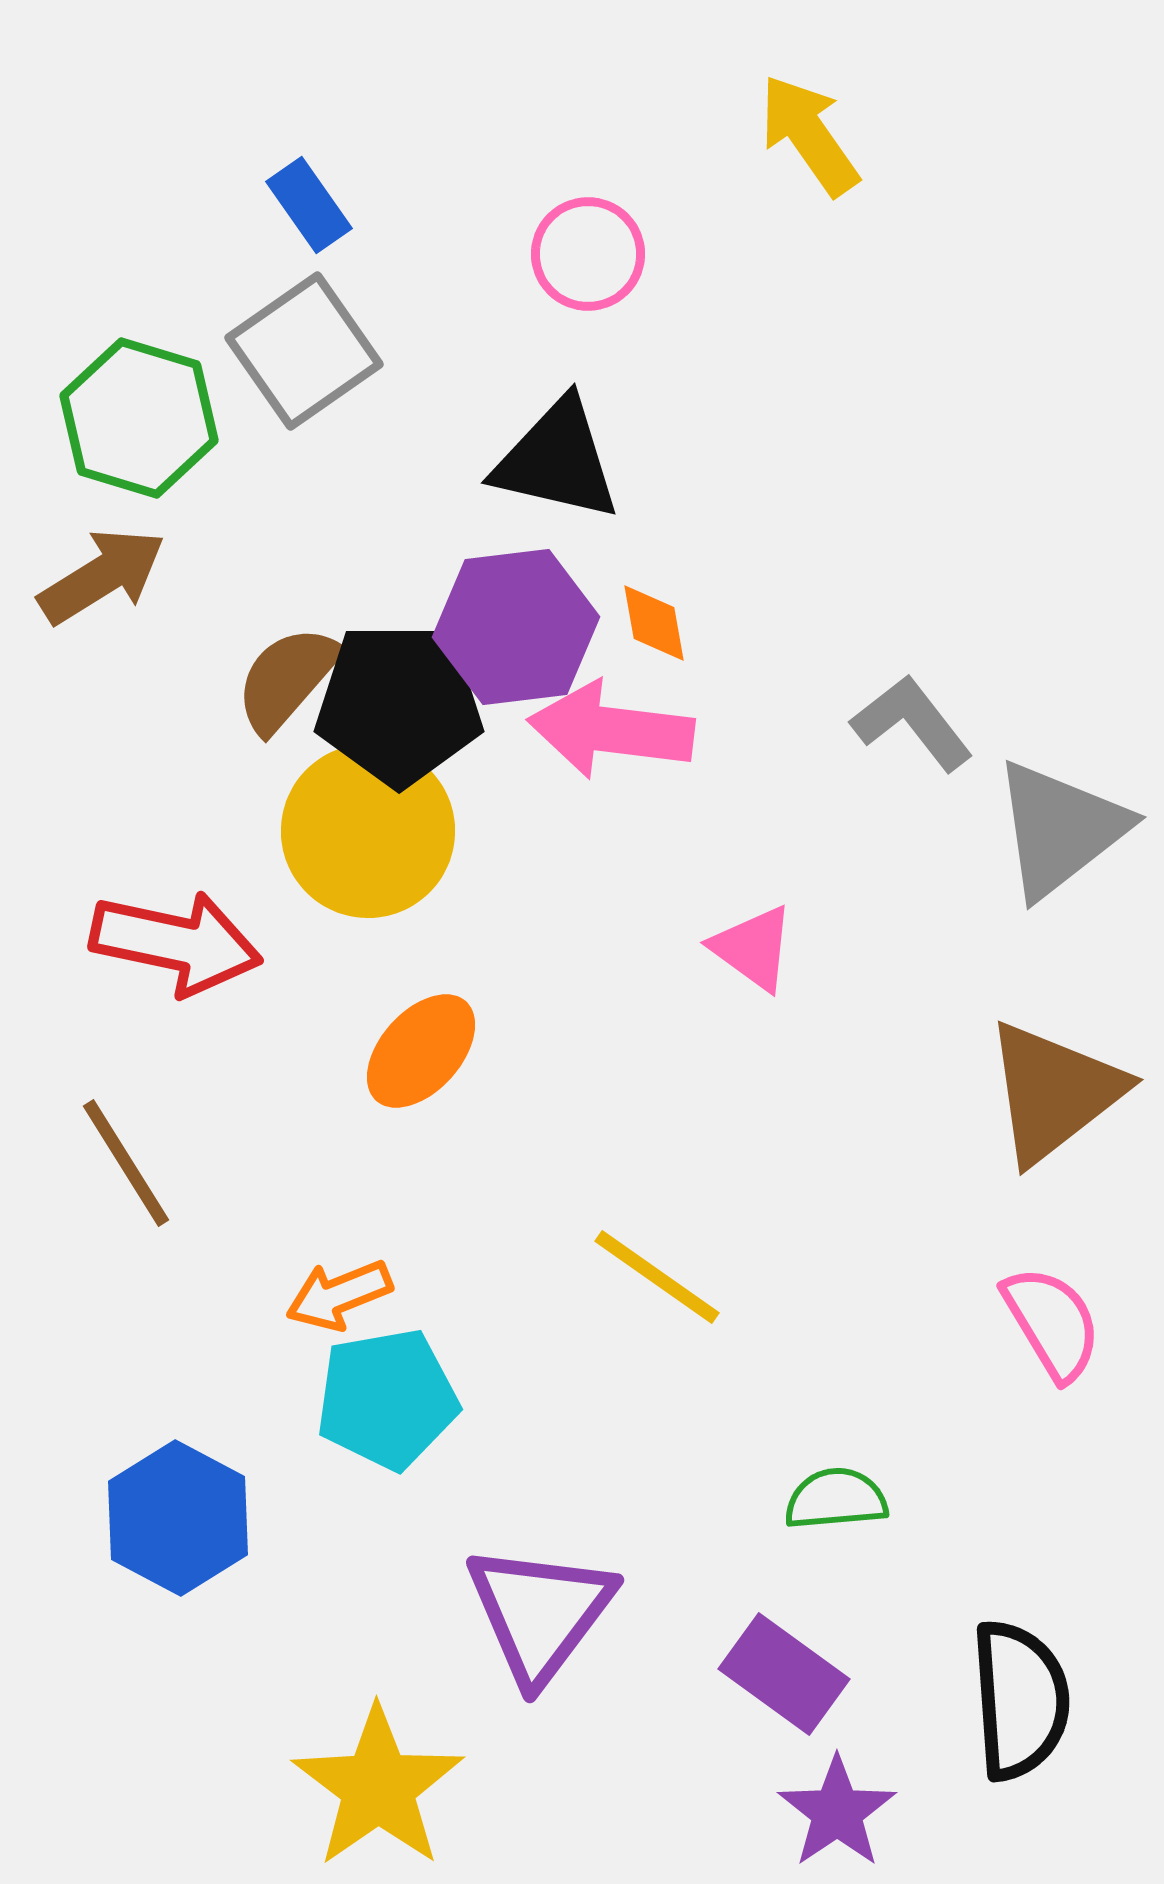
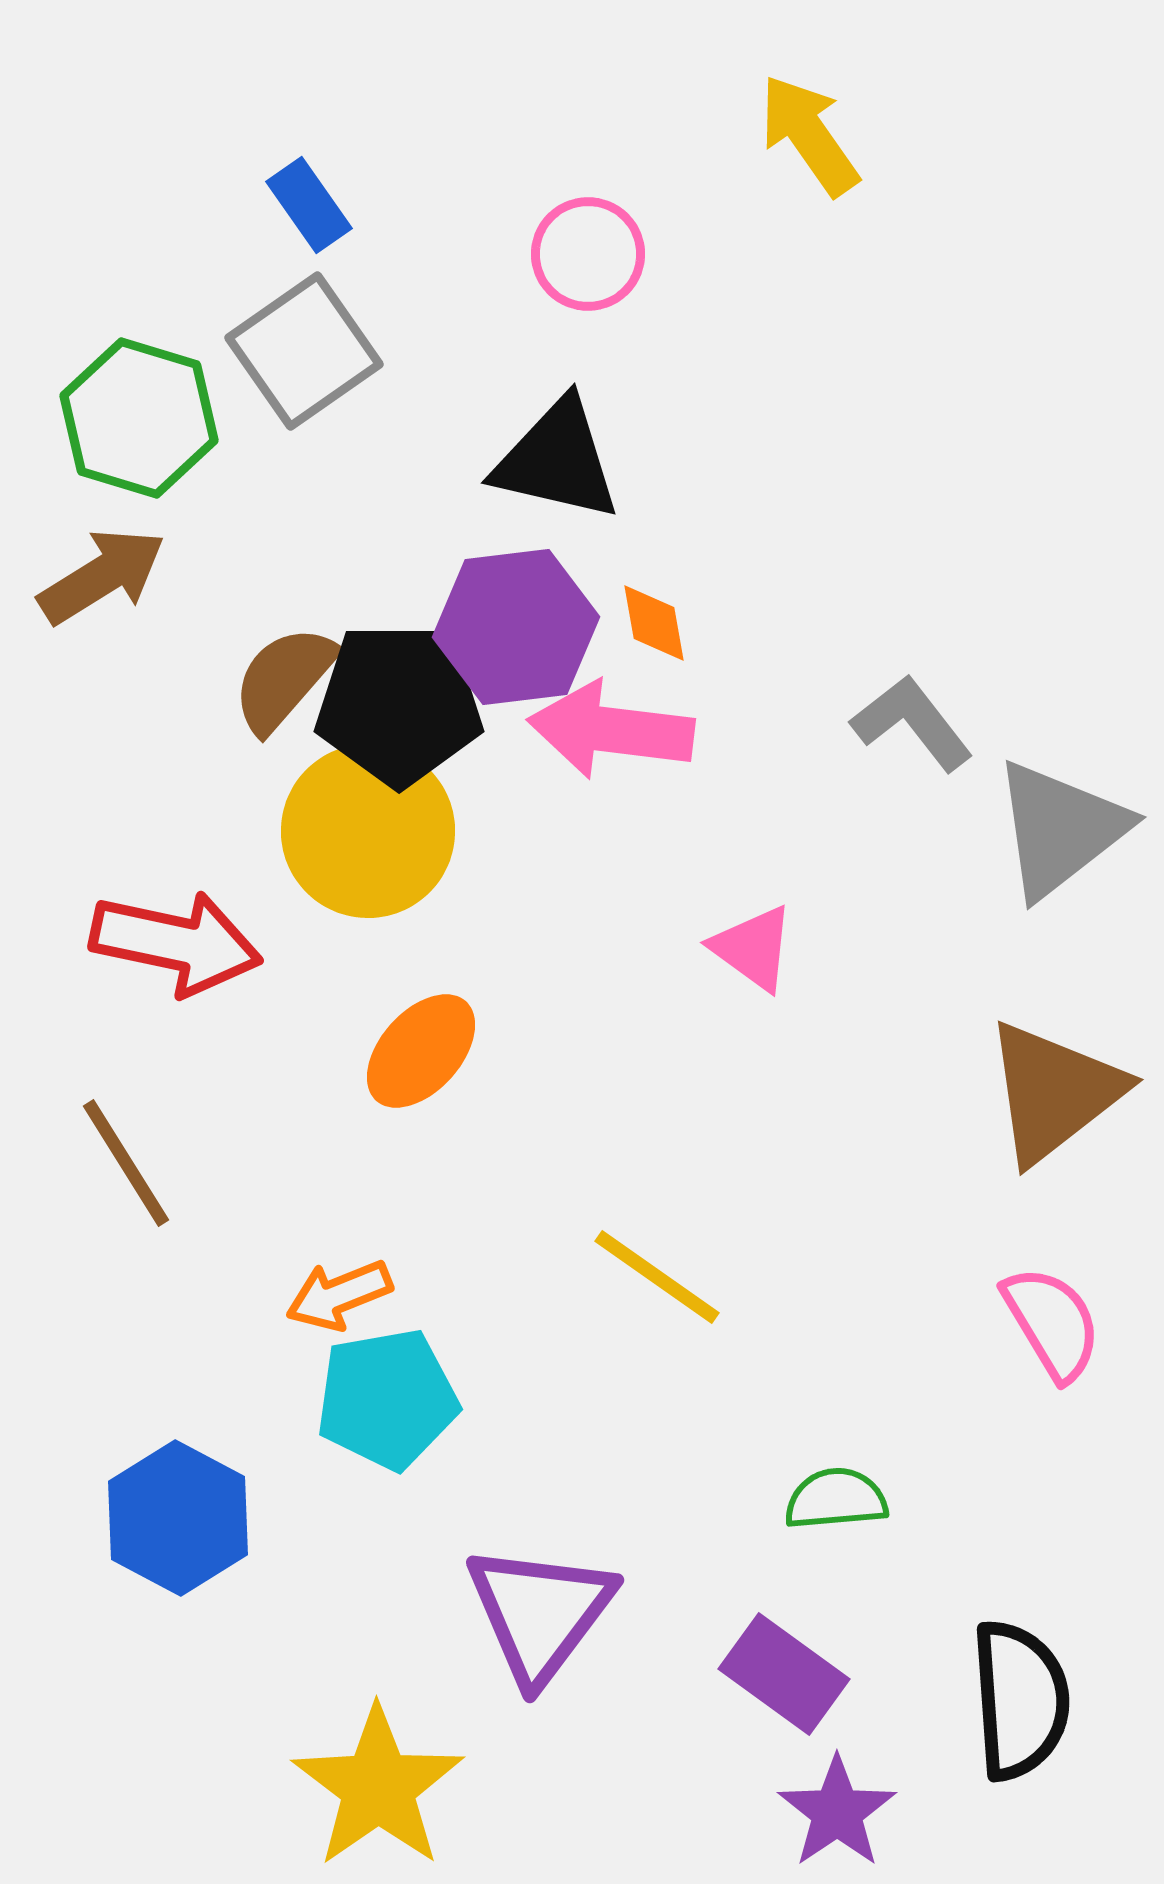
brown semicircle: moved 3 px left
